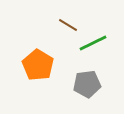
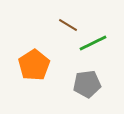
orange pentagon: moved 4 px left; rotated 8 degrees clockwise
